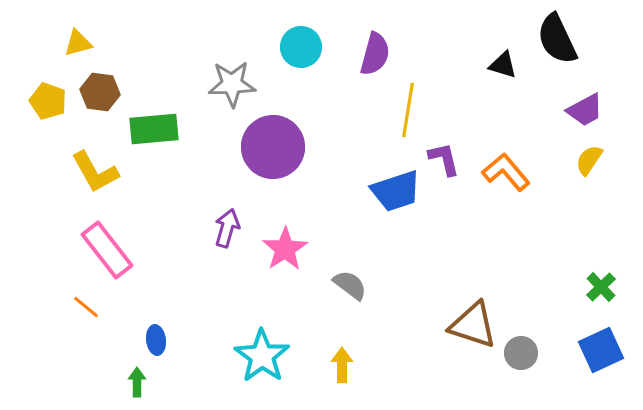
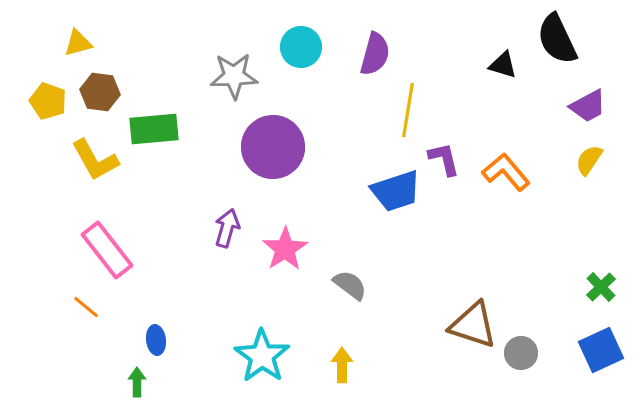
gray star: moved 2 px right, 8 px up
purple trapezoid: moved 3 px right, 4 px up
yellow L-shape: moved 12 px up
